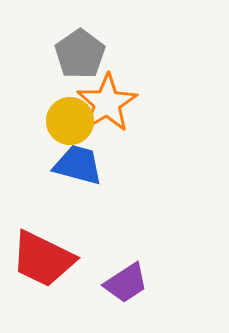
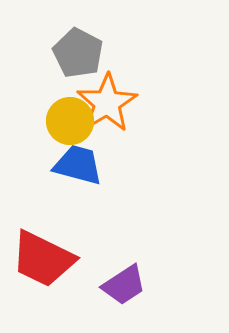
gray pentagon: moved 2 px left, 1 px up; rotated 9 degrees counterclockwise
purple trapezoid: moved 2 px left, 2 px down
